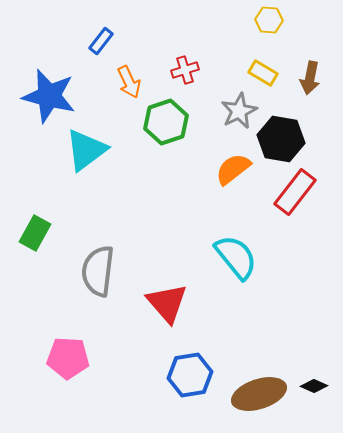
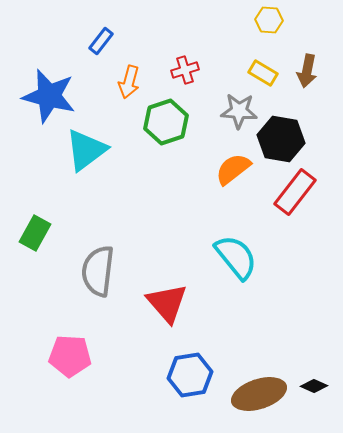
brown arrow: moved 3 px left, 7 px up
orange arrow: rotated 40 degrees clockwise
gray star: rotated 30 degrees clockwise
pink pentagon: moved 2 px right, 2 px up
